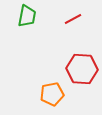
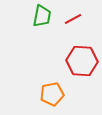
green trapezoid: moved 15 px right
red hexagon: moved 8 px up
